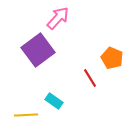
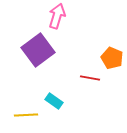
pink arrow: moved 1 px left, 2 px up; rotated 25 degrees counterclockwise
red line: rotated 48 degrees counterclockwise
